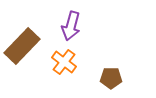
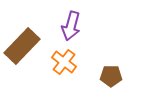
brown pentagon: moved 2 px up
